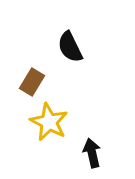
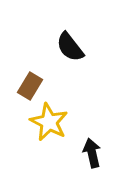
black semicircle: rotated 12 degrees counterclockwise
brown rectangle: moved 2 px left, 4 px down
